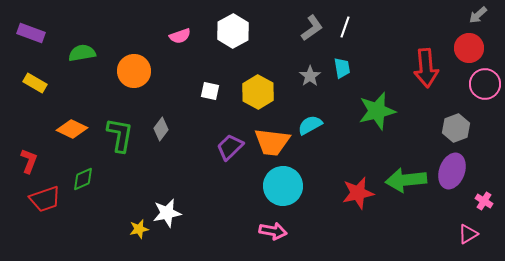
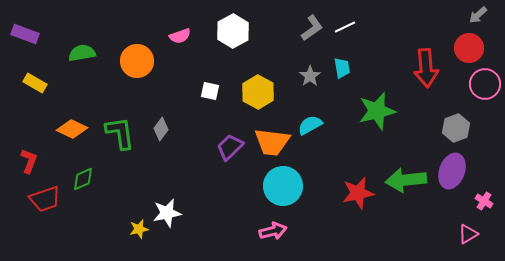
white line: rotated 45 degrees clockwise
purple rectangle: moved 6 px left, 1 px down
orange circle: moved 3 px right, 10 px up
green L-shape: moved 2 px up; rotated 18 degrees counterclockwise
pink arrow: rotated 24 degrees counterclockwise
